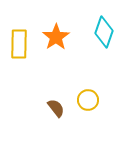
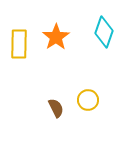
brown semicircle: rotated 12 degrees clockwise
